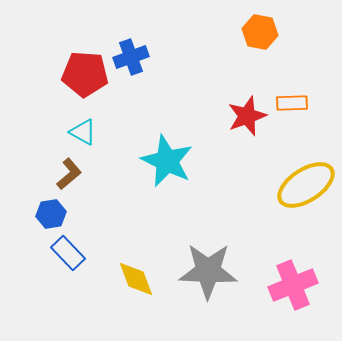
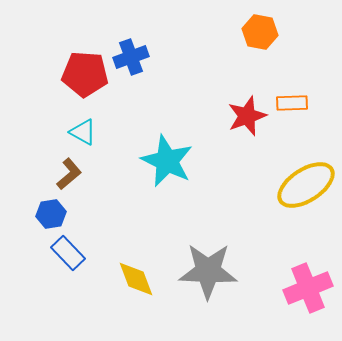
pink cross: moved 15 px right, 3 px down
